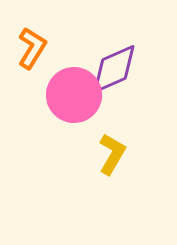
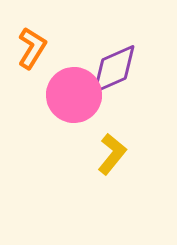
yellow L-shape: rotated 9 degrees clockwise
